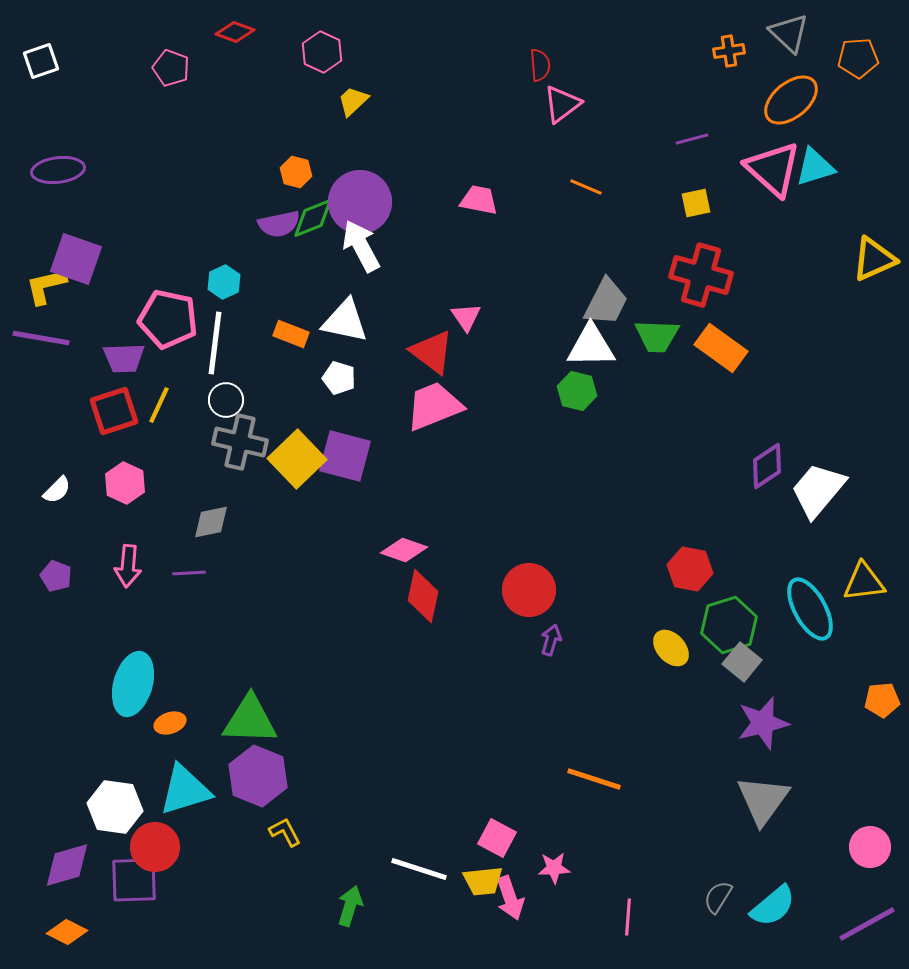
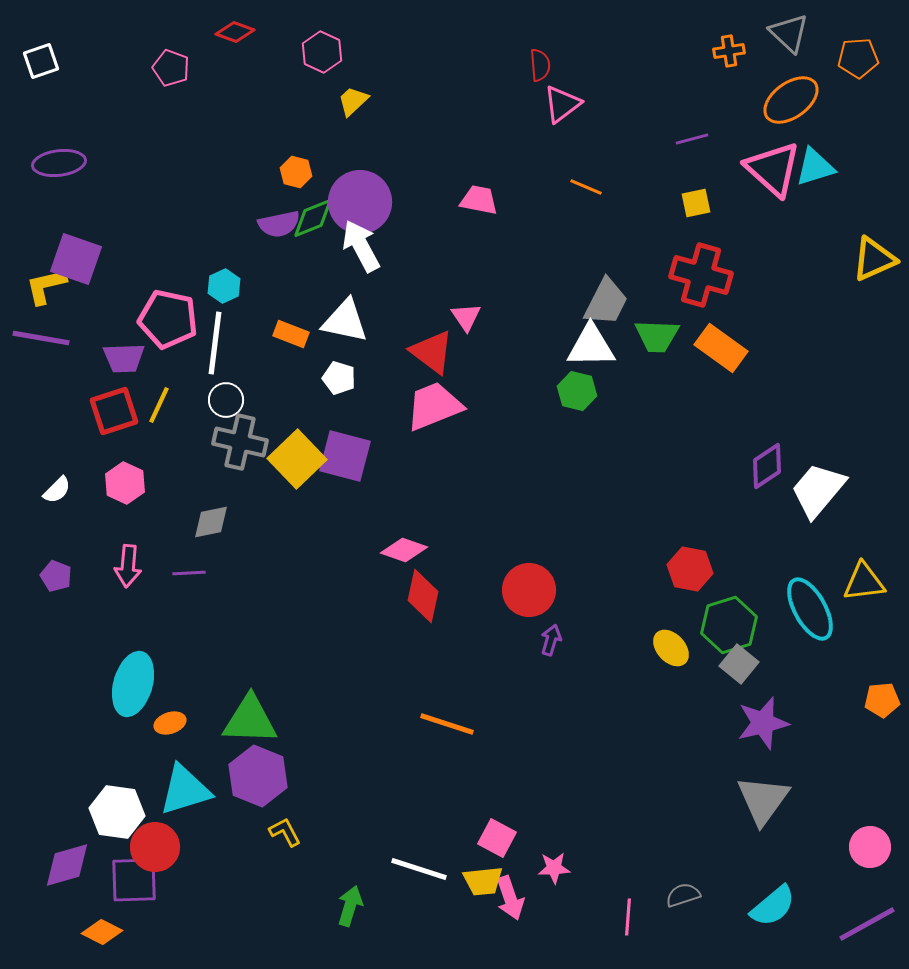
orange ellipse at (791, 100): rotated 4 degrees clockwise
purple ellipse at (58, 170): moved 1 px right, 7 px up
cyan hexagon at (224, 282): moved 4 px down
gray square at (742, 662): moved 3 px left, 2 px down
orange line at (594, 779): moved 147 px left, 55 px up
white hexagon at (115, 807): moved 2 px right, 5 px down
gray semicircle at (718, 897): moved 35 px left, 2 px up; rotated 40 degrees clockwise
orange diamond at (67, 932): moved 35 px right
